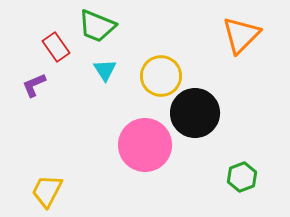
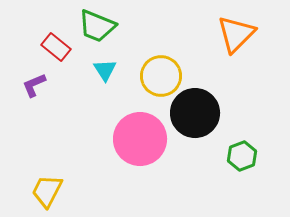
orange triangle: moved 5 px left, 1 px up
red rectangle: rotated 16 degrees counterclockwise
pink circle: moved 5 px left, 6 px up
green hexagon: moved 21 px up
